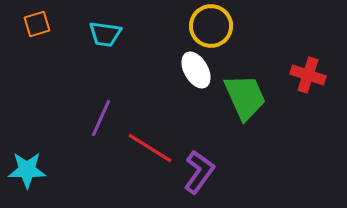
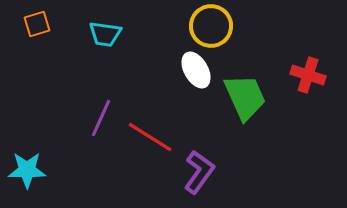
red line: moved 11 px up
